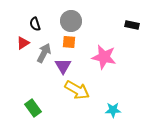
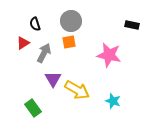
orange square: rotated 16 degrees counterclockwise
pink star: moved 5 px right, 2 px up
purple triangle: moved 10 px left, 13 px down
cyan star: moved 9 px up; rotated 21 degrees clockwise
